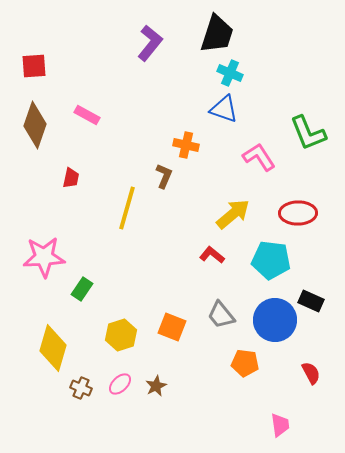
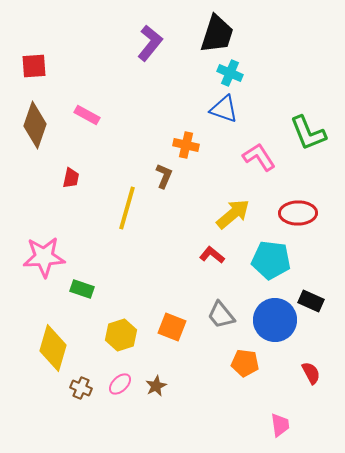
green rectangle: rotated 75 degrees clockwise
